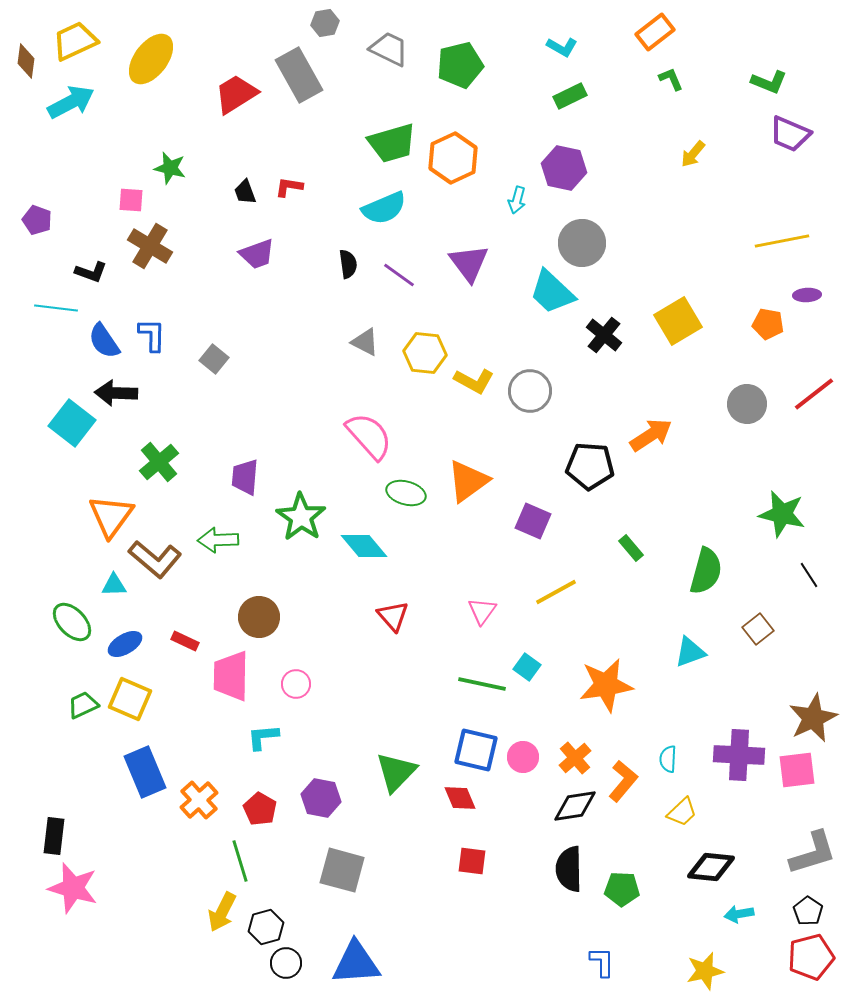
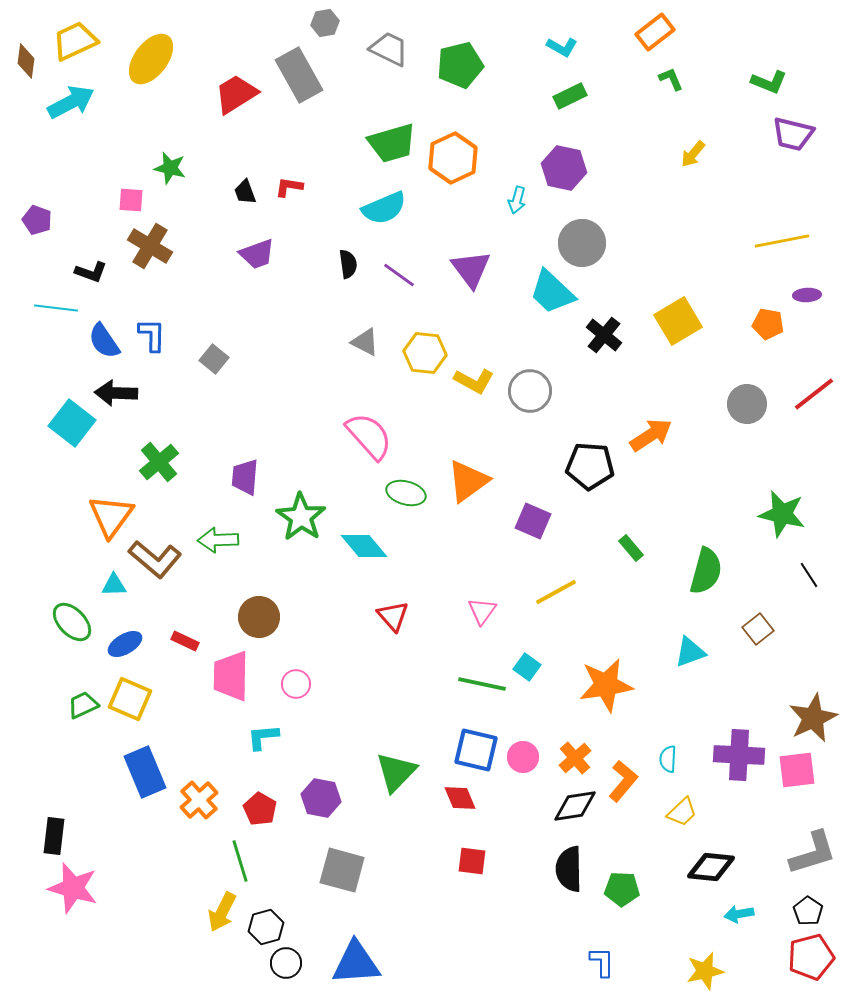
purple trapezoid at (790, 134): moved 3 px right; rotated 9 degrees counterclockwise
purple triangle at (469, 263): moved 2 px right, 6 px down
